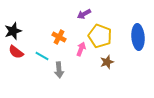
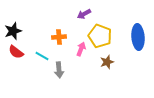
orange cross: rotated 32 degrees counterclockwise
